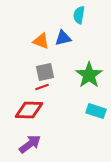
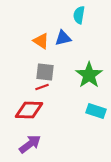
orange triangle: rotated 12 degrees clockwise
gray square: rotated 18 degrees clockwise
